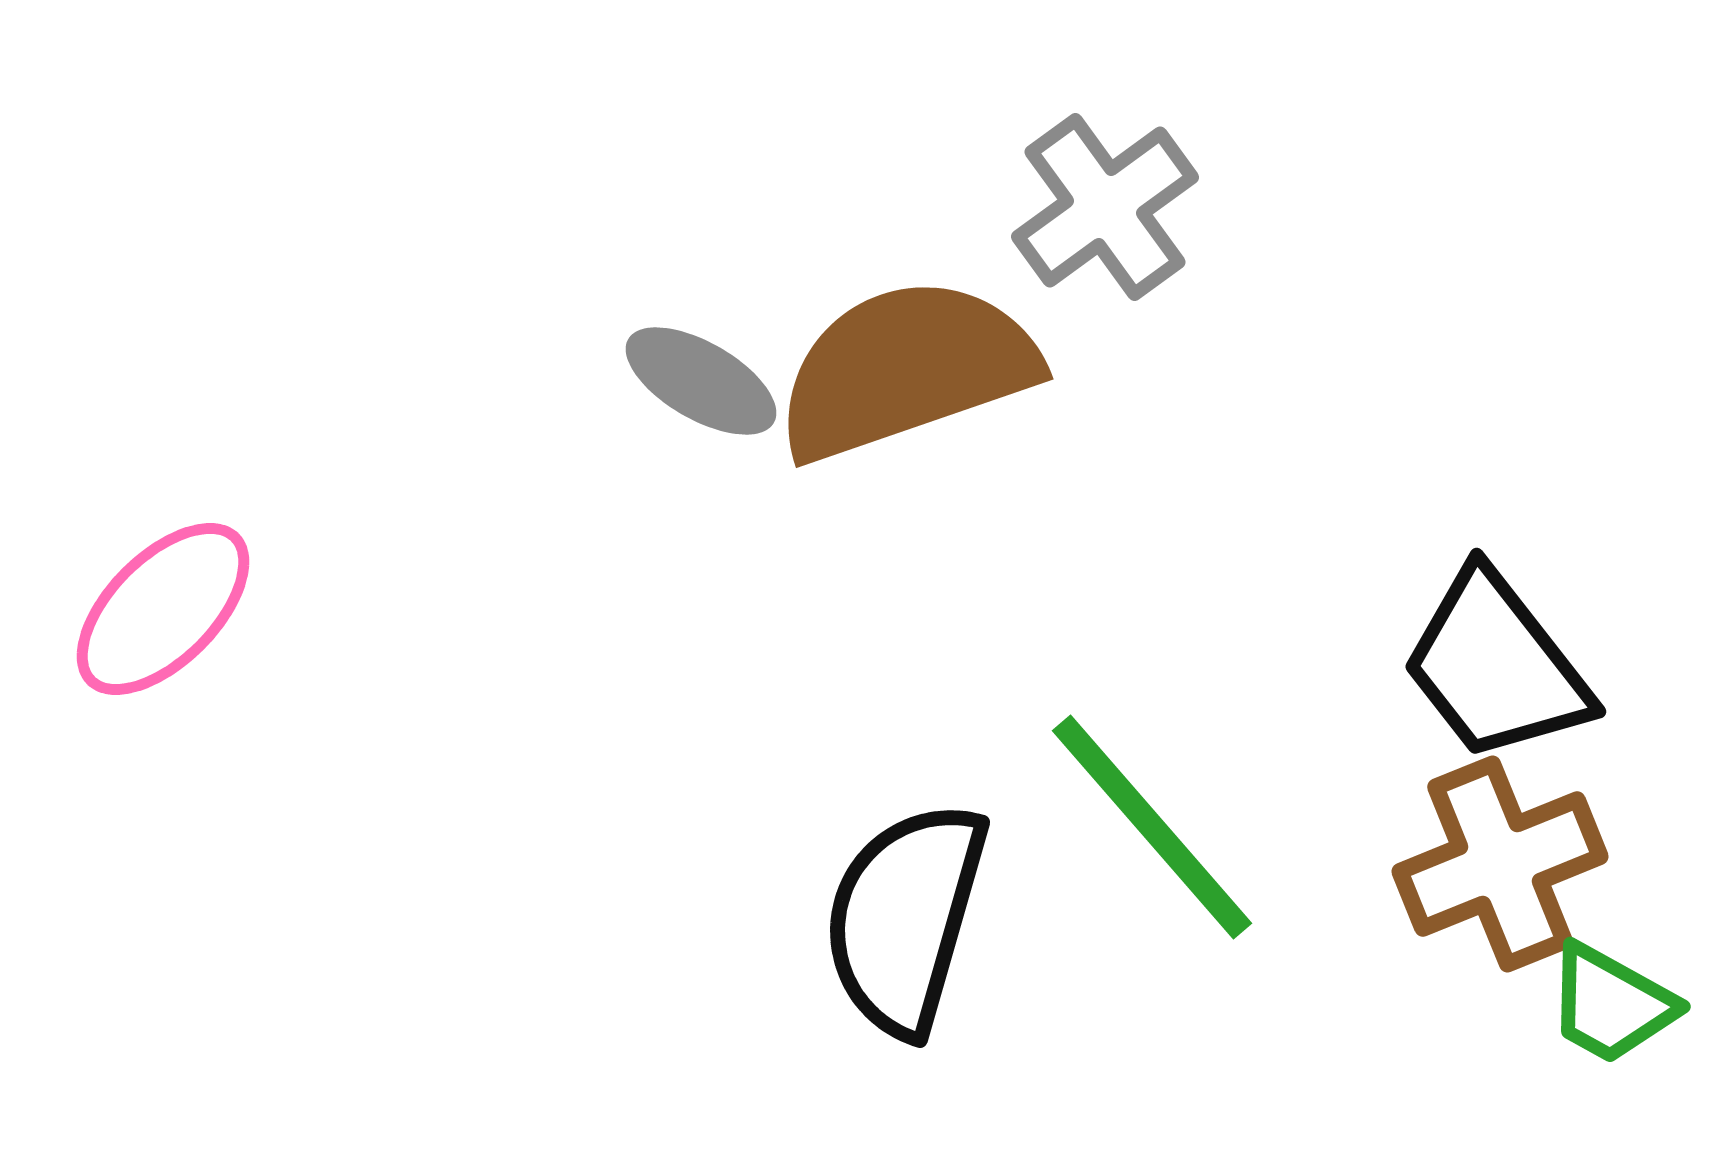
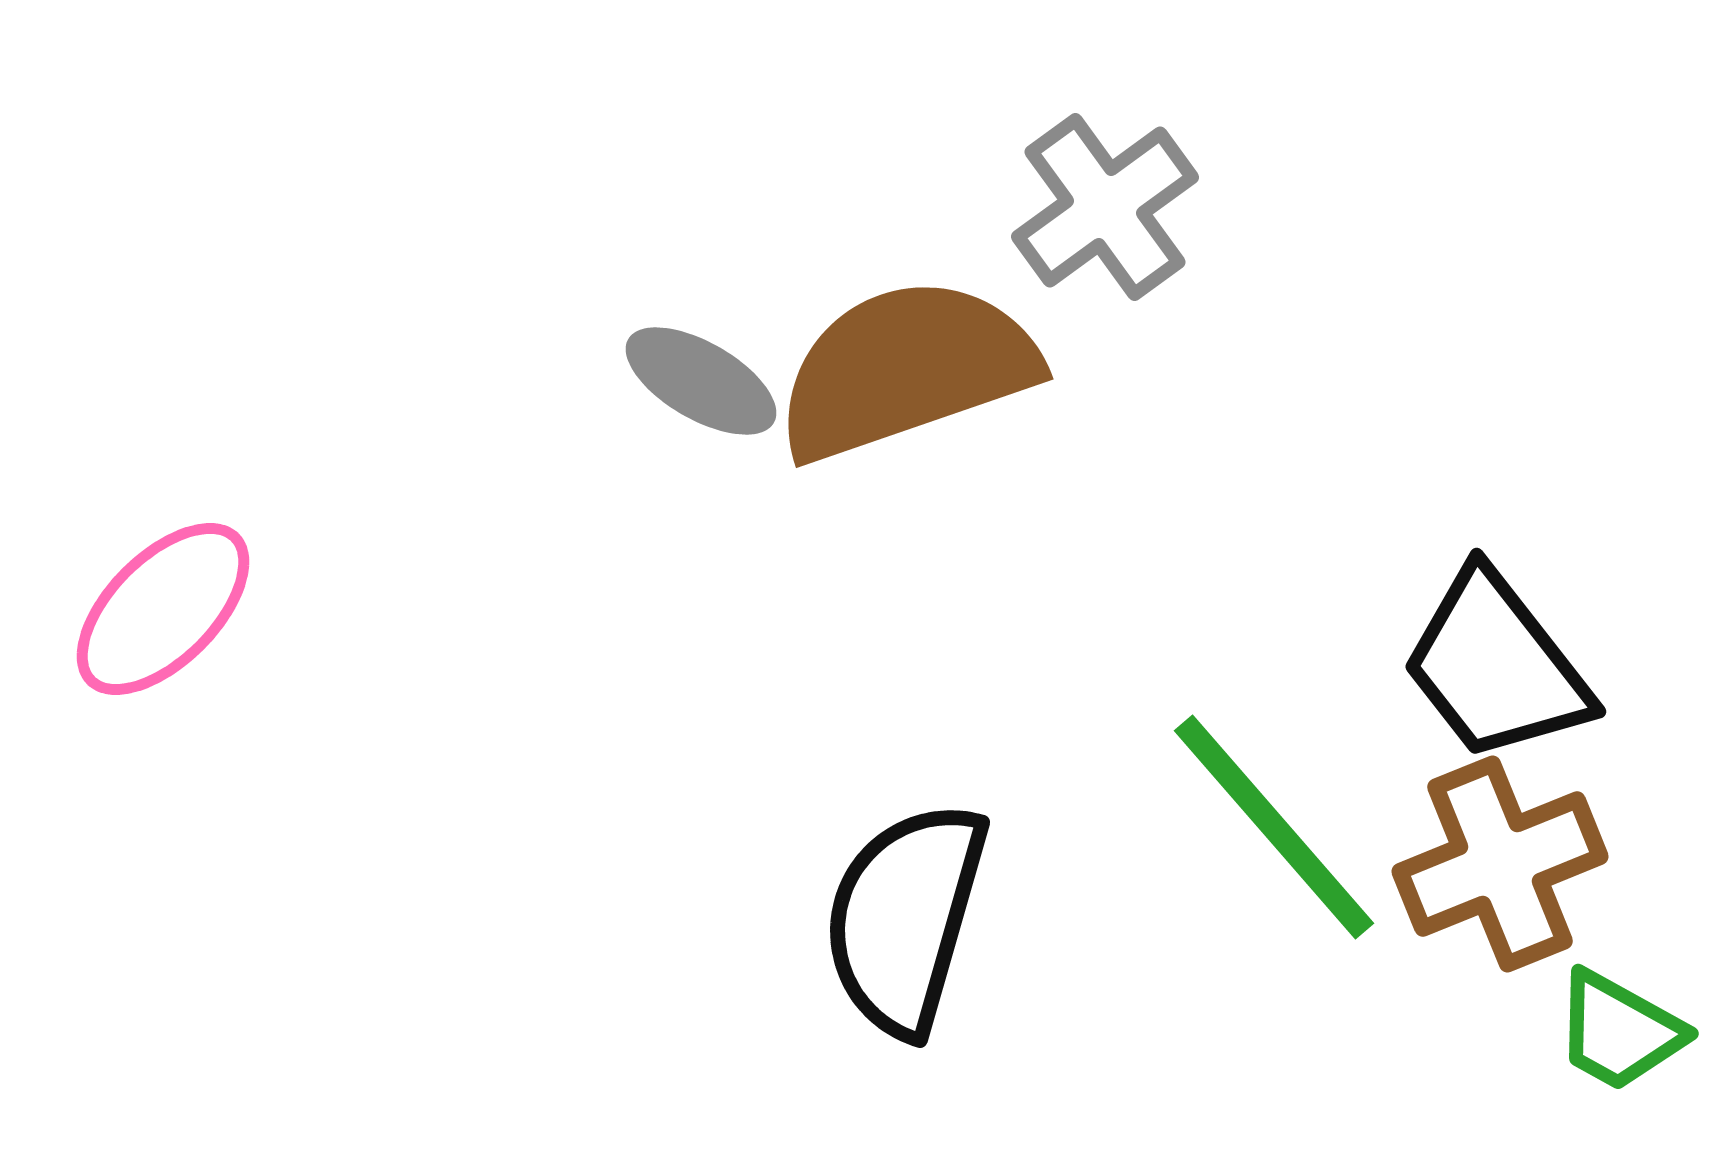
green line: moved 122 px right
green trapezoid: moved 8 px right, 27 px down
